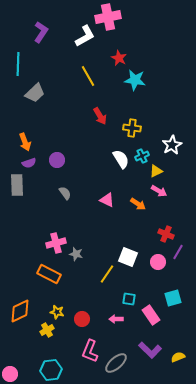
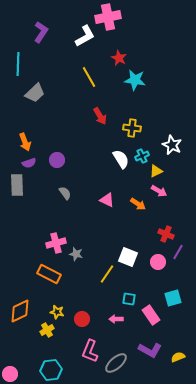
yellow line at (88, 76): moved 1 px right, 1 px down
white star at (172, 145): rotated 18 degrees counterclockwise
purple L-shape at (150, 350): rotated 15 degrees counterclockwise
